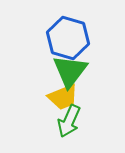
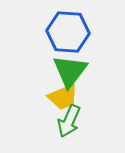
blue hexagon: moved 6 px up; rotated 12 degrees counterclockwise
